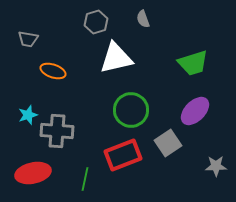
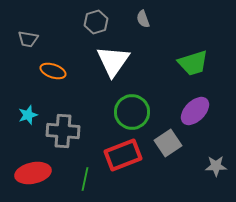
white triangle: moved 3 px left, 3 px down; rotated 42 degrees counterclockwise
green circle: moved 1 px right, 2 px down
gray cross: moved 6 px right
